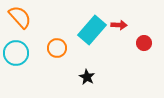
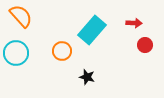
orange semicircle: moved 1 px right, 1 px up
red arrow: moved 15 px right, 2 px up
red circle: moved 1 px right, 2 px down
orange circle: moved 5 px right, 3 px down
black star: rotated 14 degrees counterclockwise
